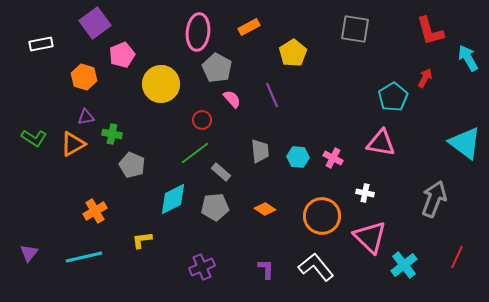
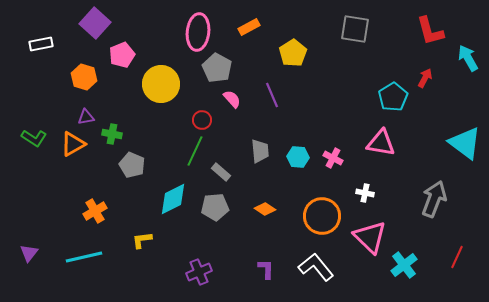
purple square at (95, 23): rotated 12 degrees counterclockwise
green line at (195, 153): moved 2 px up; rotated 28 degrees counterclockwise
purple cross at (202, 267): moved 3 px left, 5 px down
